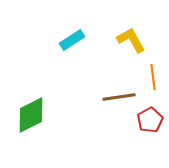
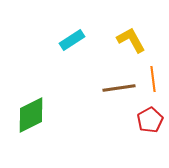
orange line: moved 2 px down
brown line: moved 9 px up
